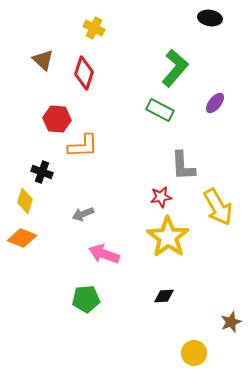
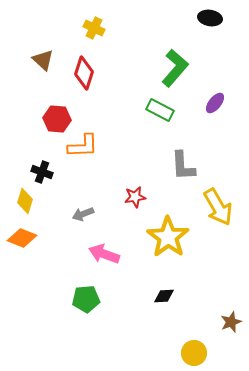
red star: moved 26 px left
